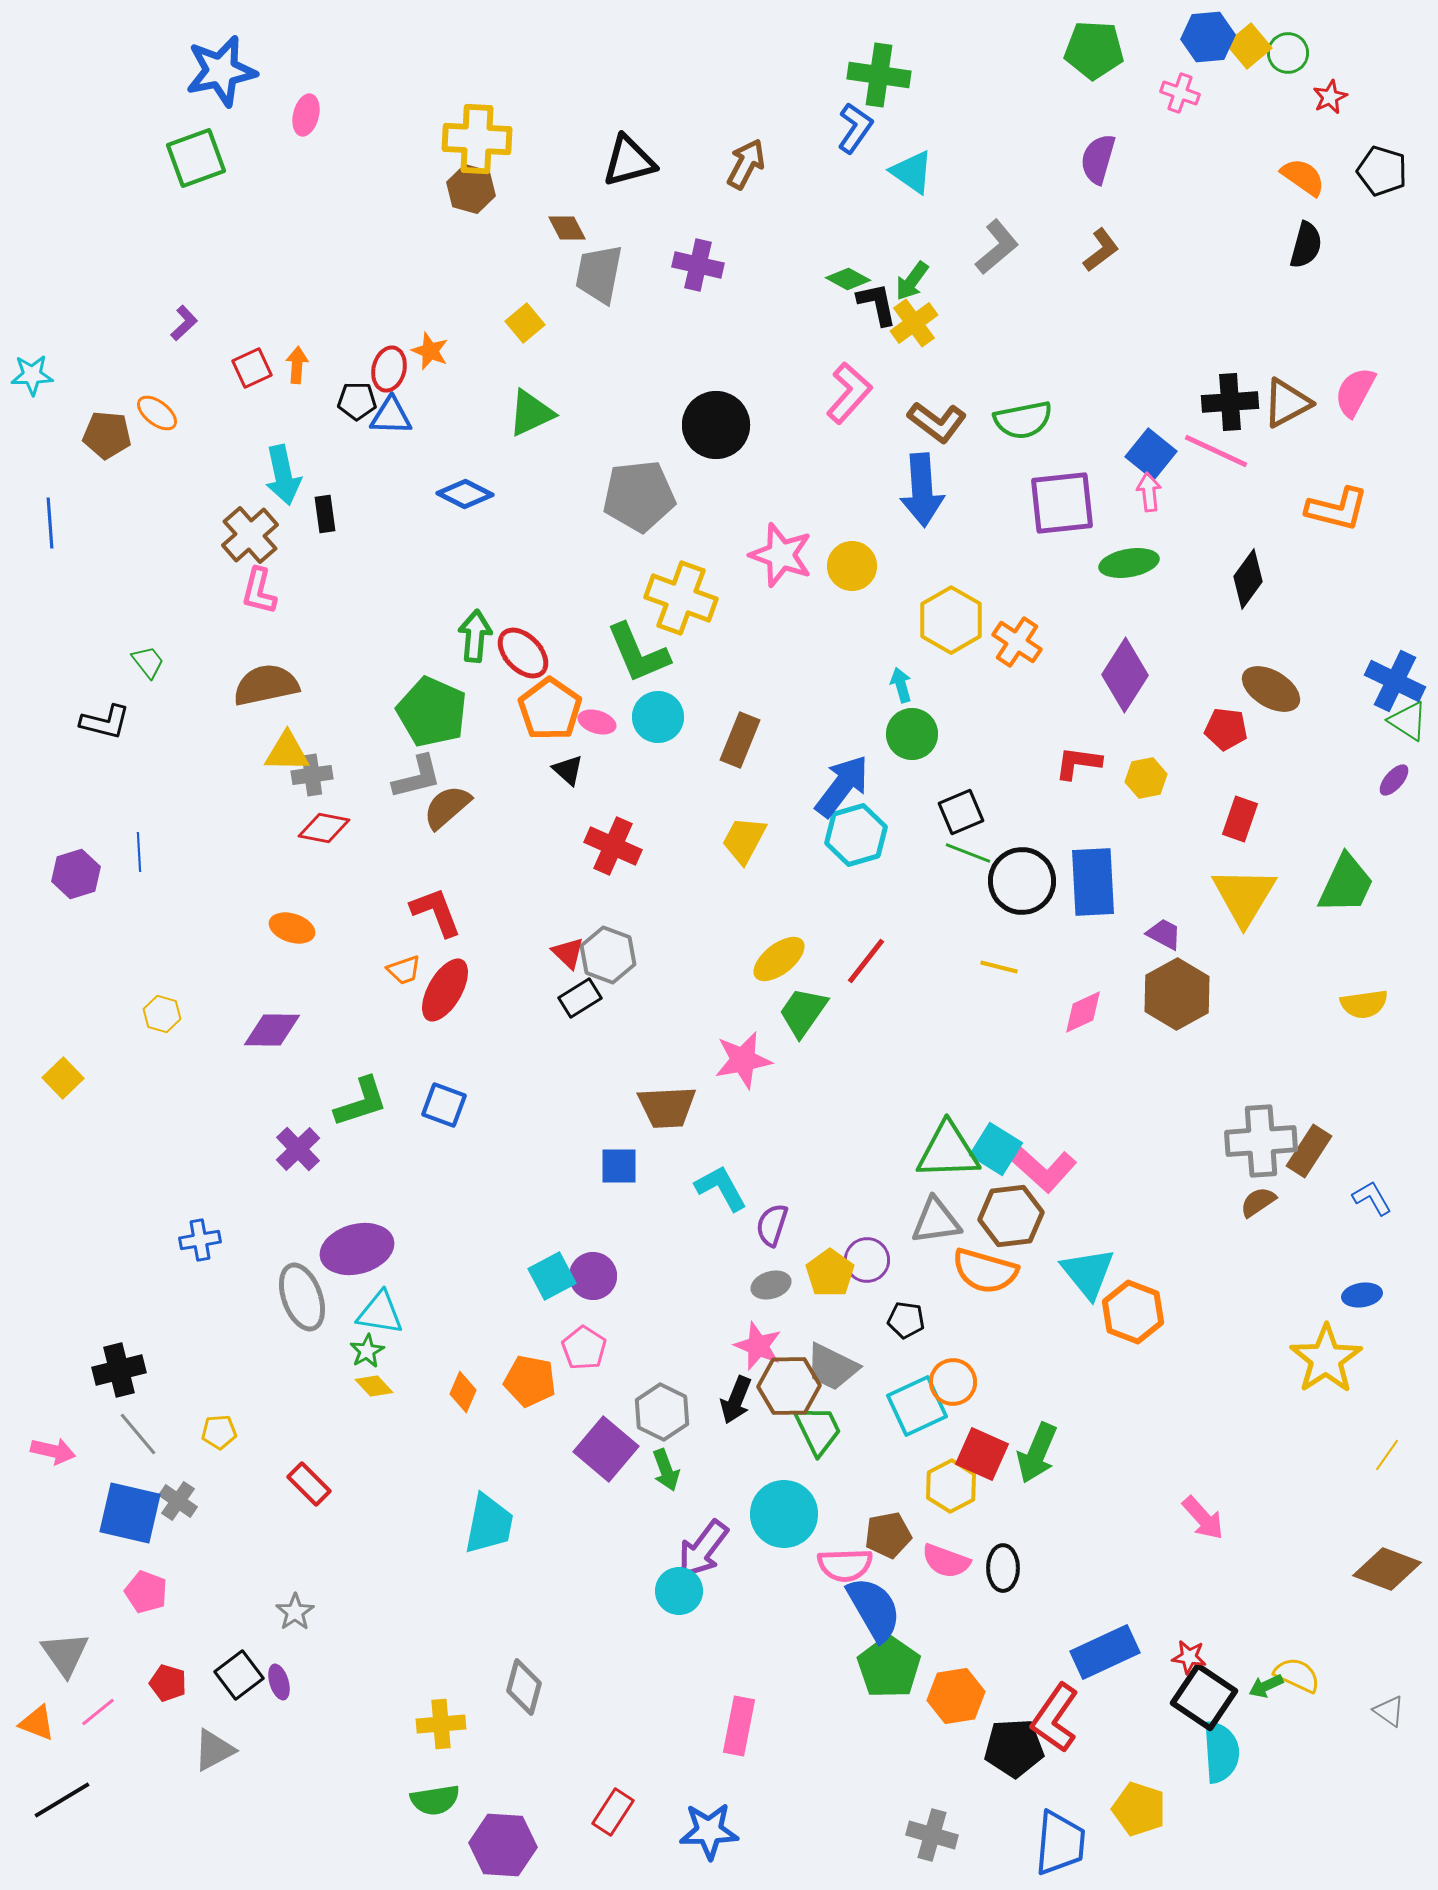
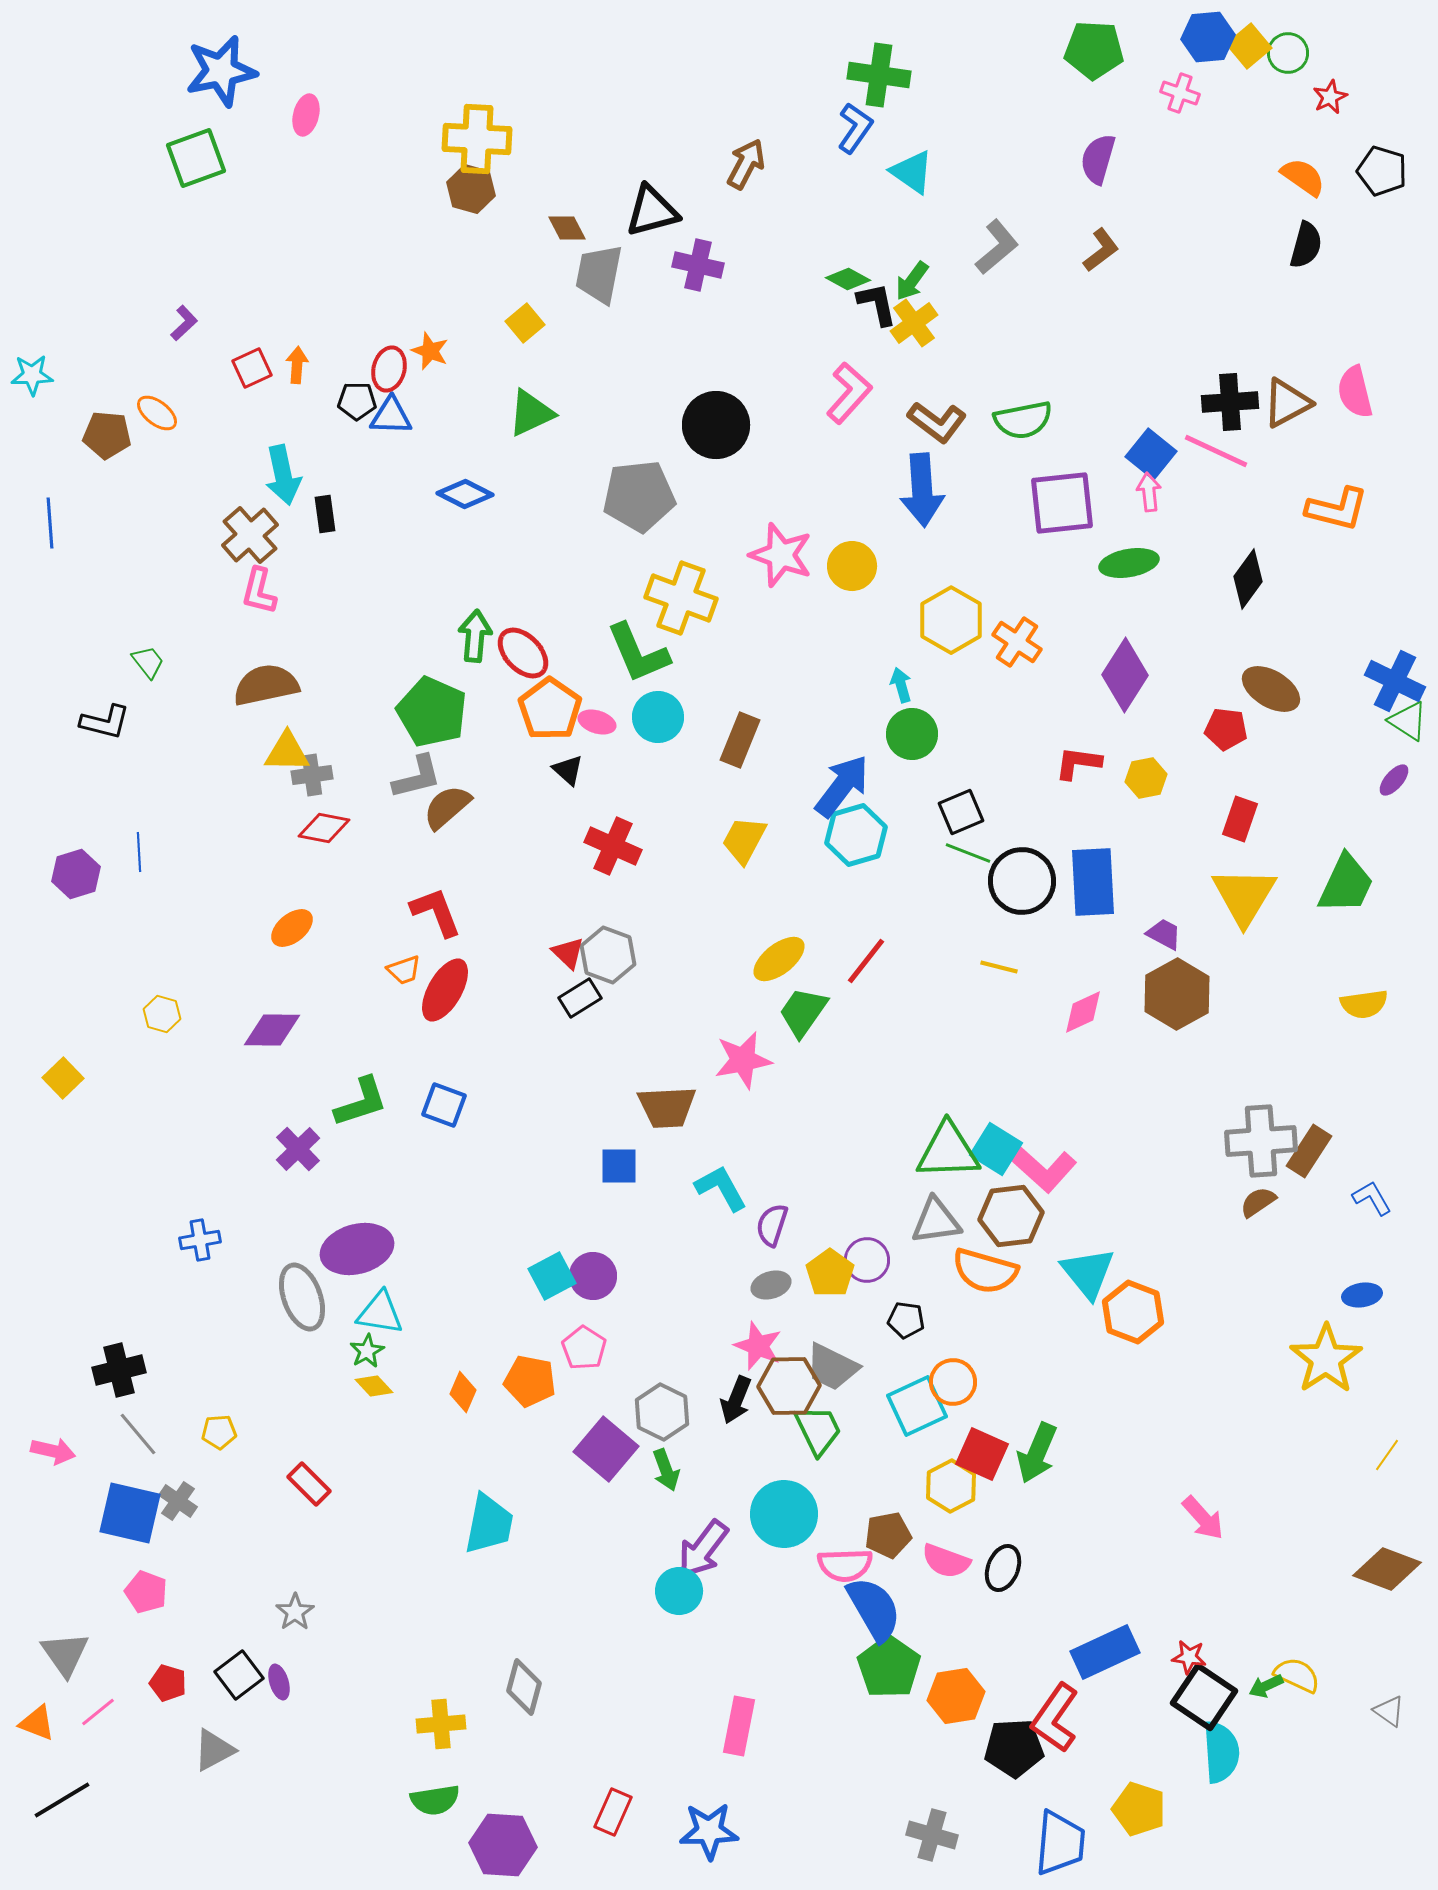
black triangle at (629, 161): moved 23 px right, 50 px down
pink semicircle at (1355, 392): rotated 42 degrees counterclockwise
orange ellipse at (292, 928): rotated 57 degrees counterclockwise
black ellipse at (1003, 1568): rotated 21 degrees clockwise
red rectangle at (613, 1812): rotated 9 degrees counterclockwise
